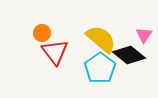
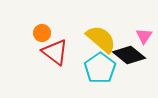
pink triangle: moved 1 px down
red triangle: rotated 16 degrees counterclockwise
